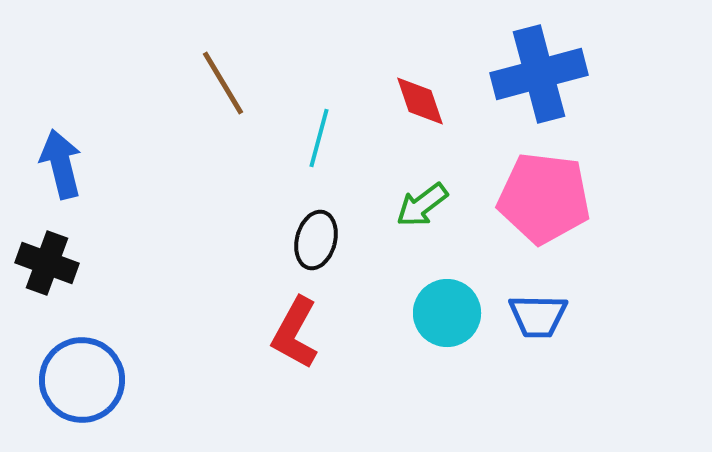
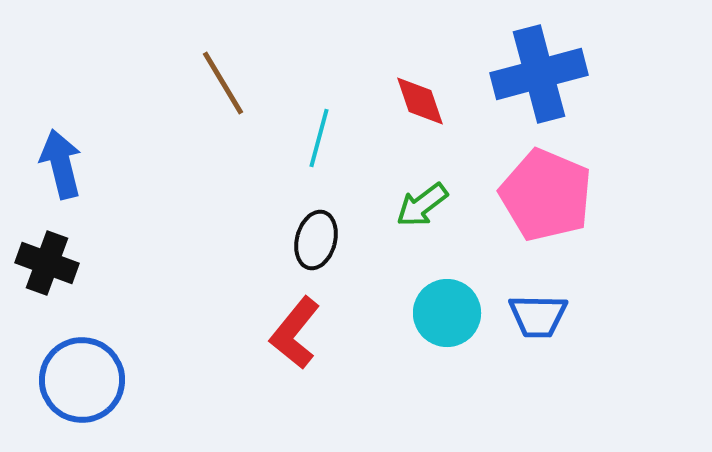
pink pentagon: moved 2 px right, 3 px up; rotated 16 degrees clockwise
red L-shape: rotated 10 degrees clockwise
